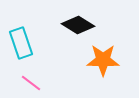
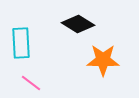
black diamond: moved 1 px up
cyan rectangle: rotated 16 degrees clockwise
